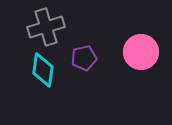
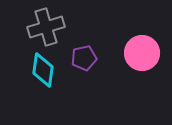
pink circle: moved 1 px right, 1 px down
